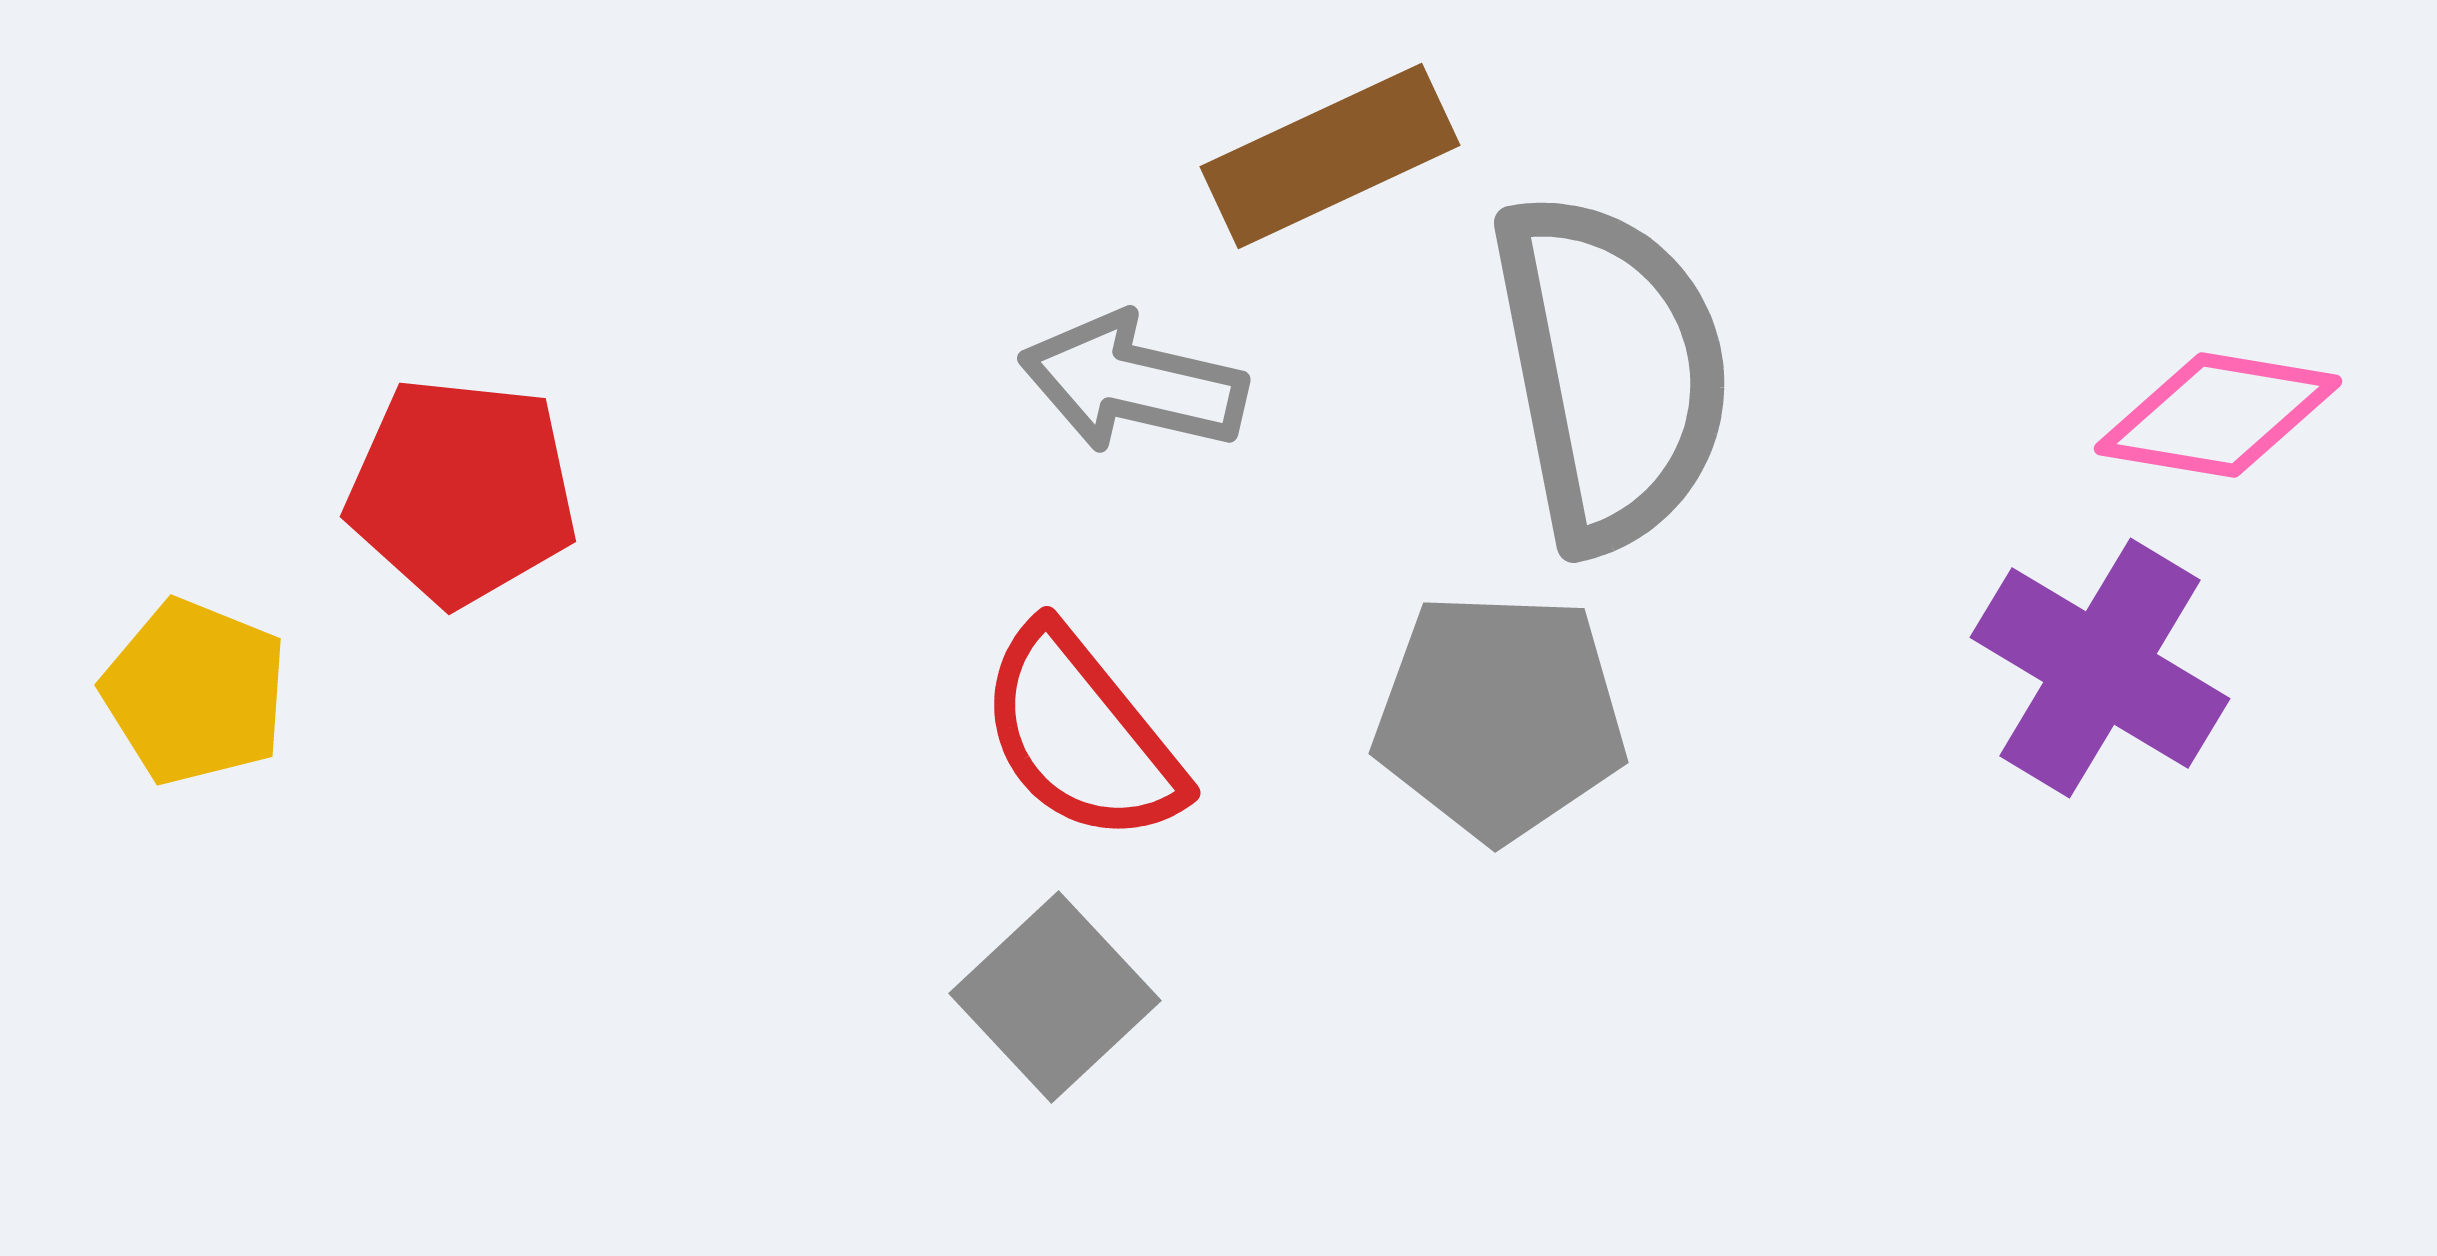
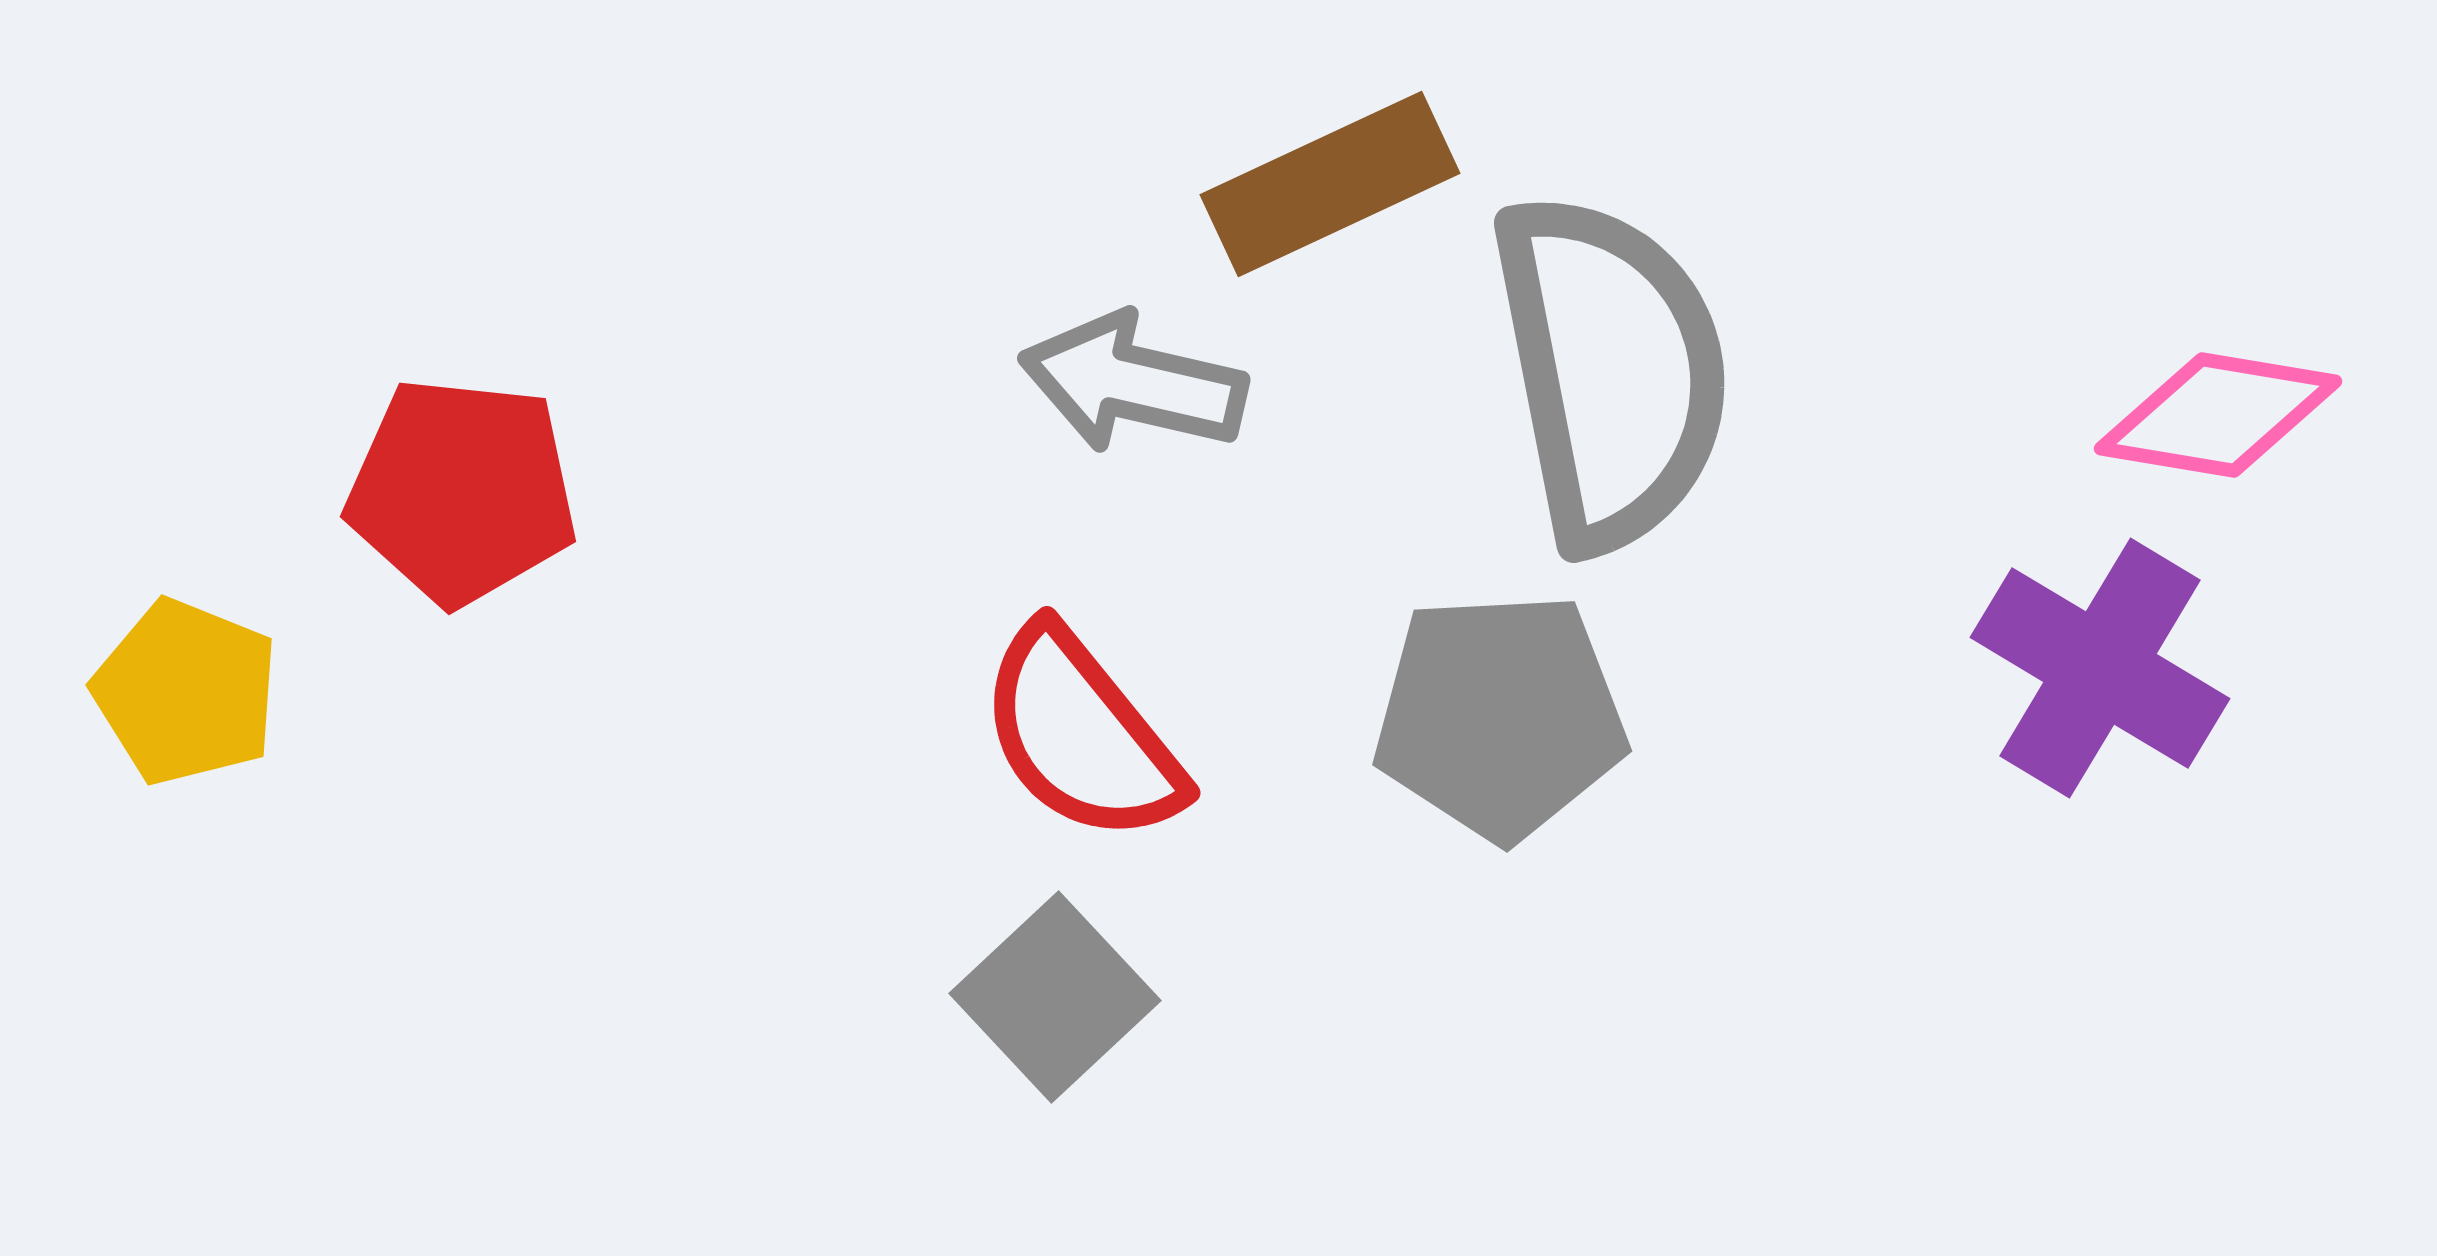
brown rectangle: moved 28 px down
yellow pentagon: moved 9 px left
gray pentagon: rotated 5 degrees counterclockwise
